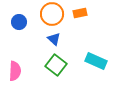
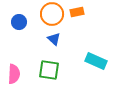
orange rectangle: moved 3 px left, 1 px up
green square: moved 7 px left, 5 px down; rotated 30 degrees counterclockwise
pink semicircle: moved 1 px left, 3 px down
